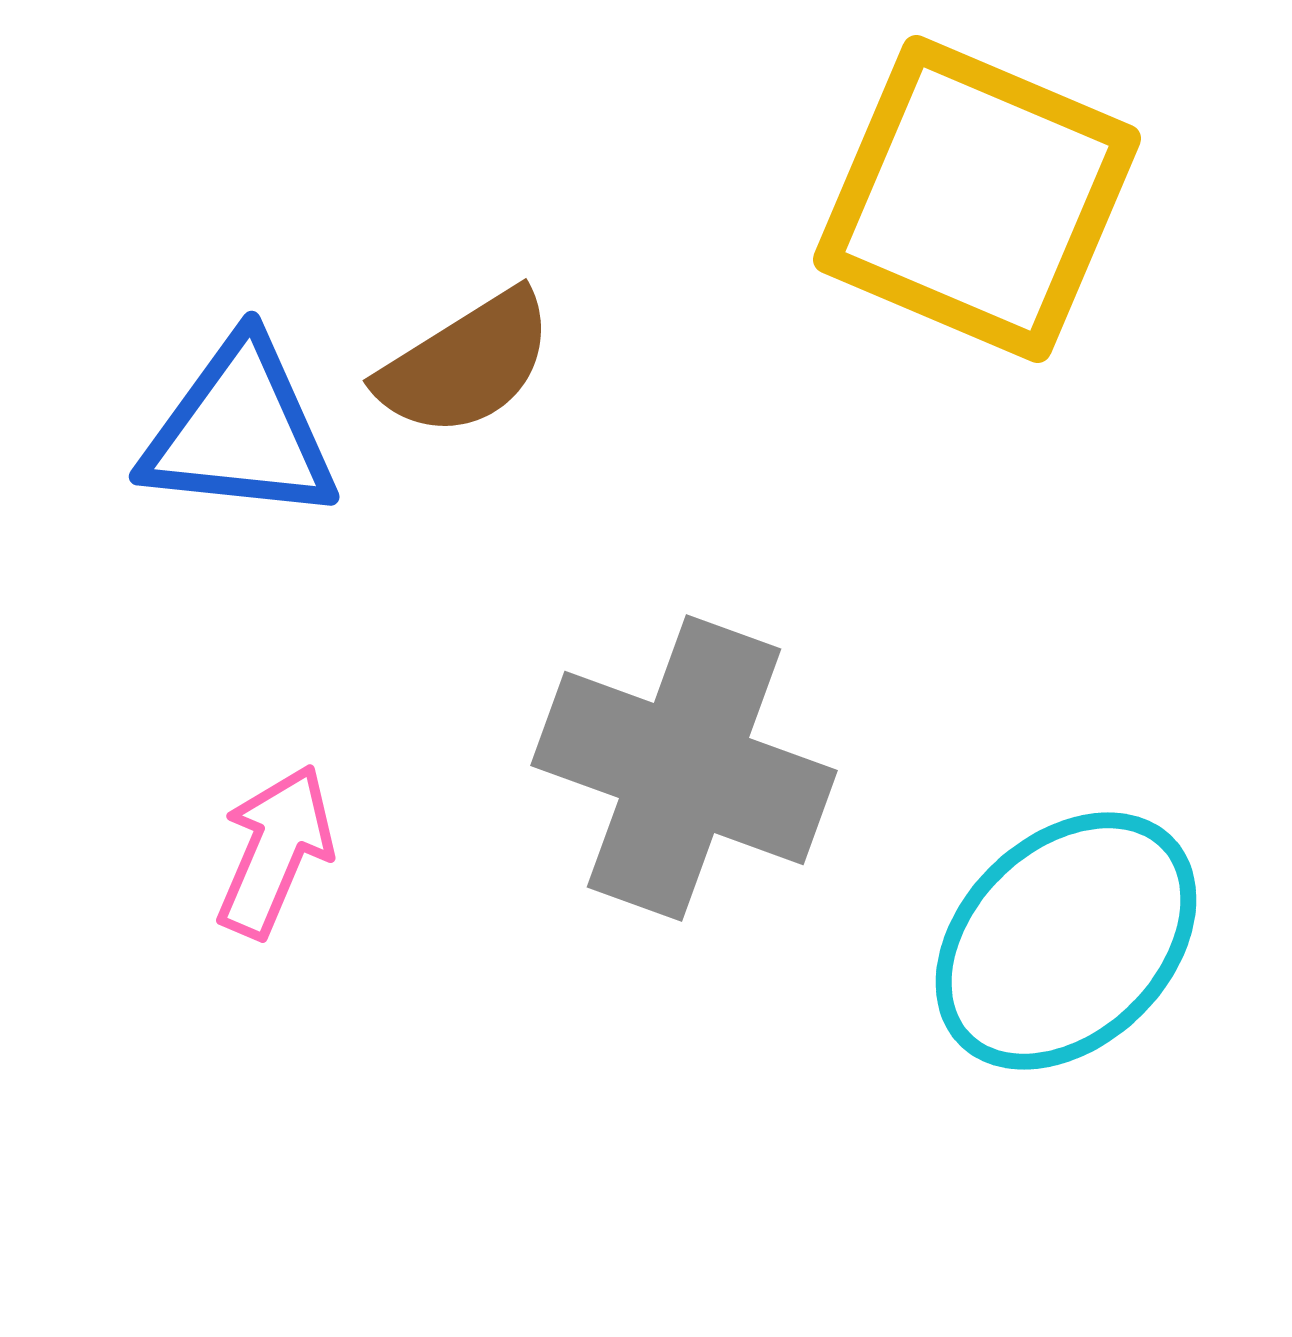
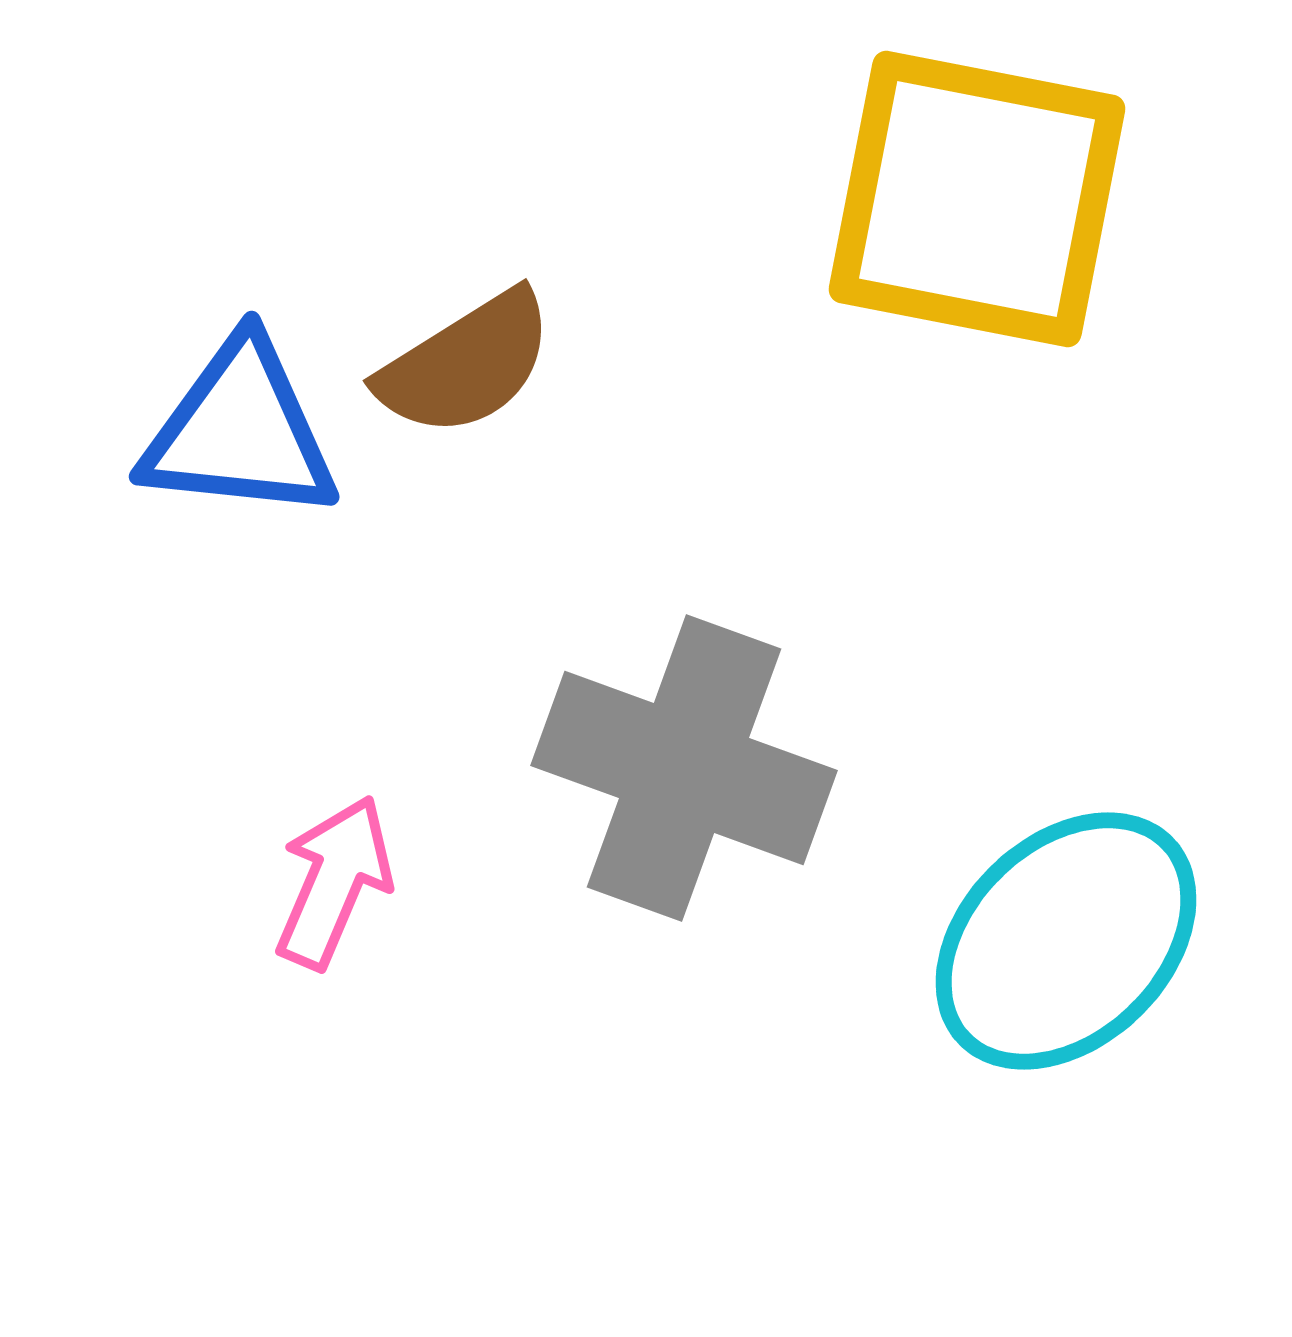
yellow square: rotated 12 degrees counterclockwise
pink arrow: moved 59 px right, 31 px down
